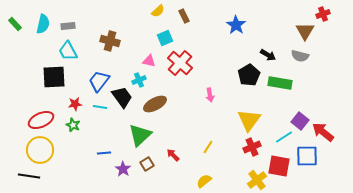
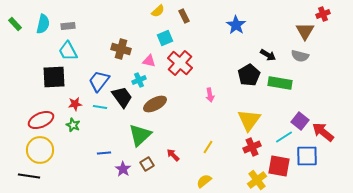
brown cross at (110, 41): moved 11 px right, 8 px down
